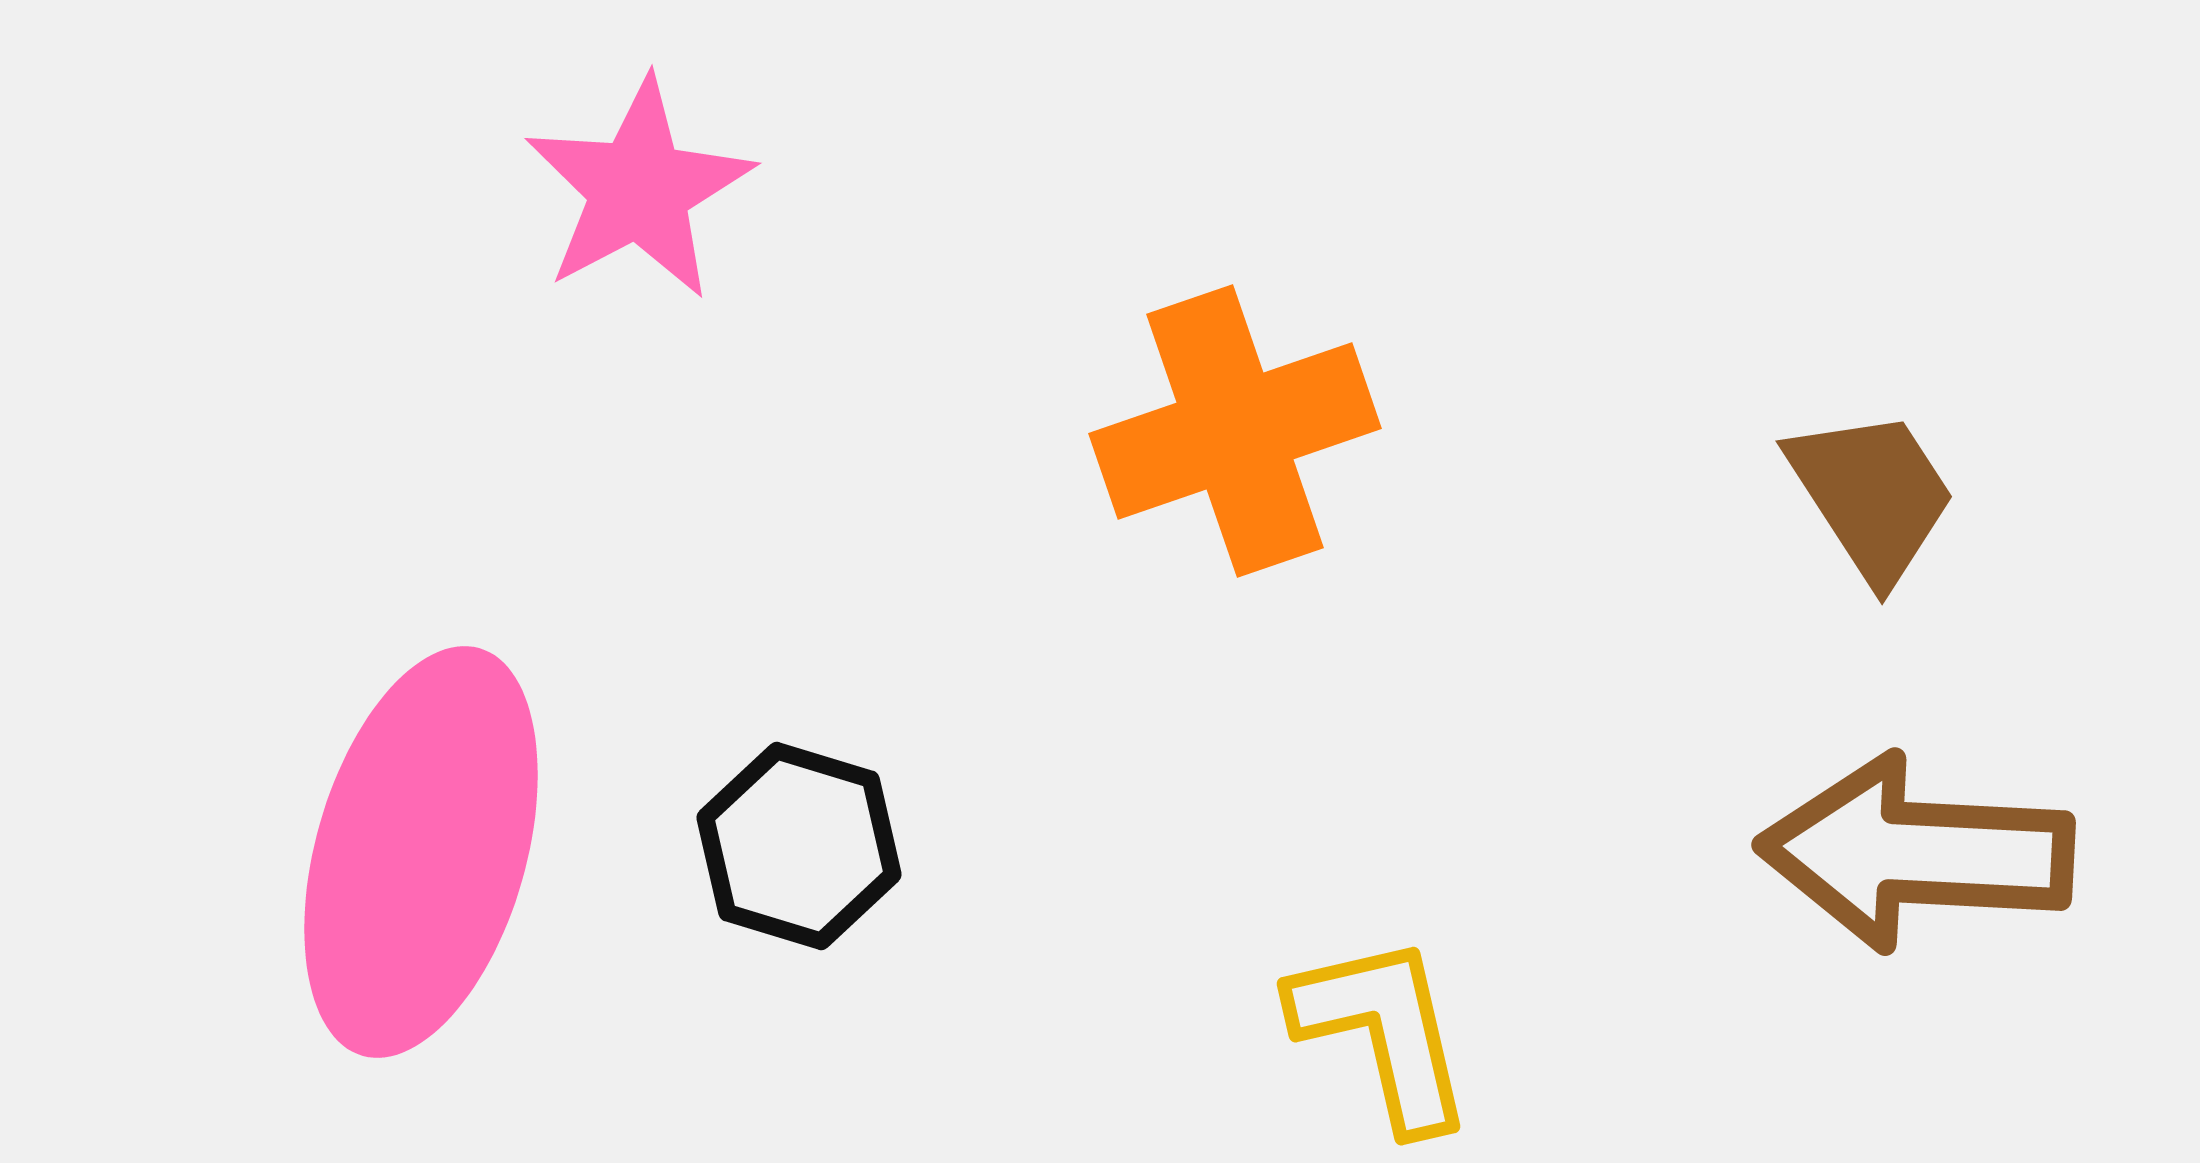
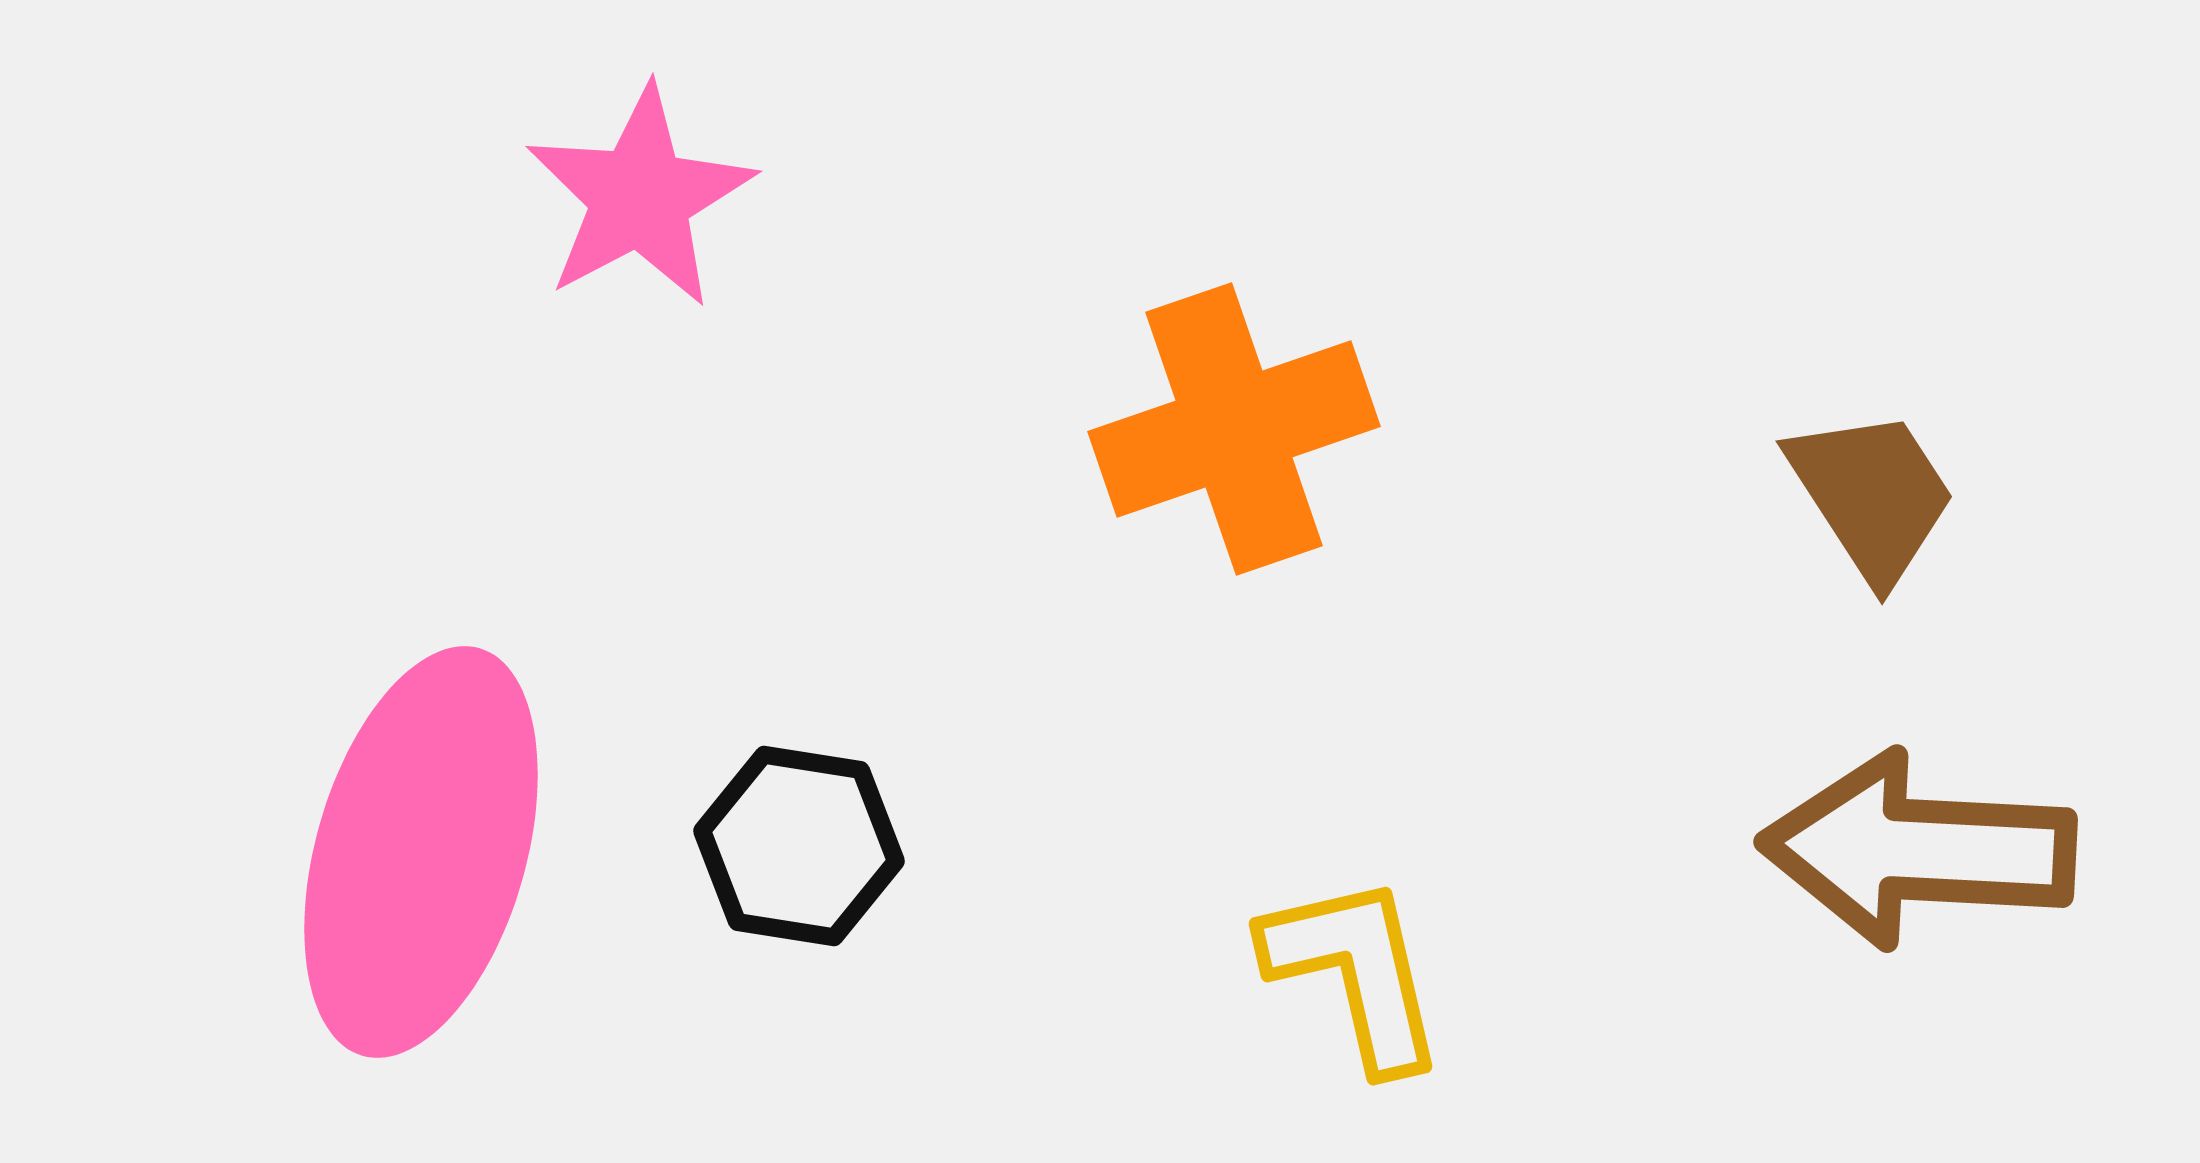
pink star: moved 1 px right, 8 px down
orange cross: moved 1 px left, 2 px up
black hexagon: rotated 8 degrees counterclockwise
brown arrow: moved 2 px right, 3 px up
yellow L-shape: moved 28 px left, 60 px up
